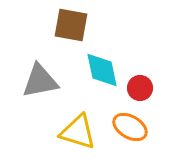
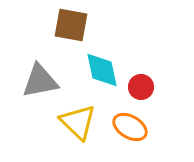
red circle: moved 1 px right, 1 px up
yellow triangle: moved 10 px up; rotated 27 degrees clockwise
